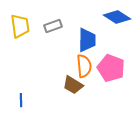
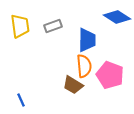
pink pentagon: moved 1 px left, 7 px down
blue line: rotated 24 degrees counterclockwise
